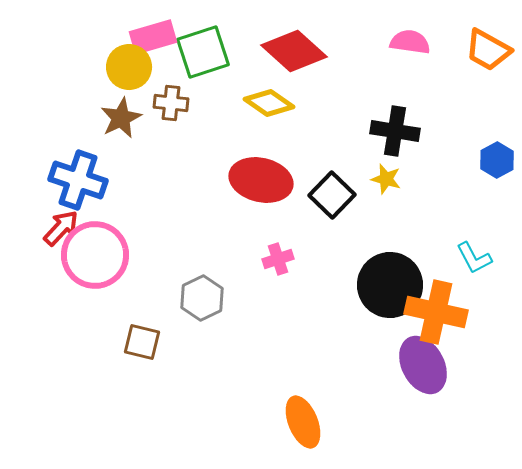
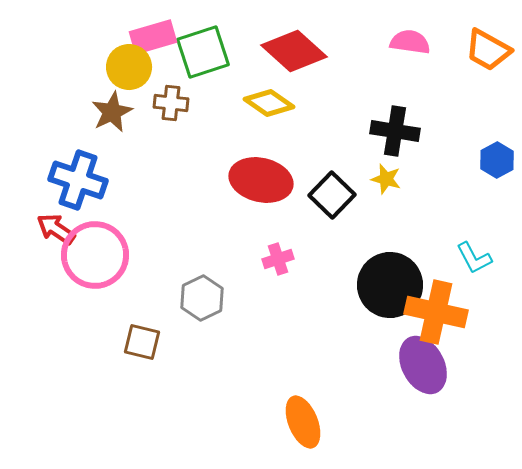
brown star: moved 9 px left, 6 px up
red arrow: moved 5 px left, 1 px down; rotated 99 degrees counterclockwise
